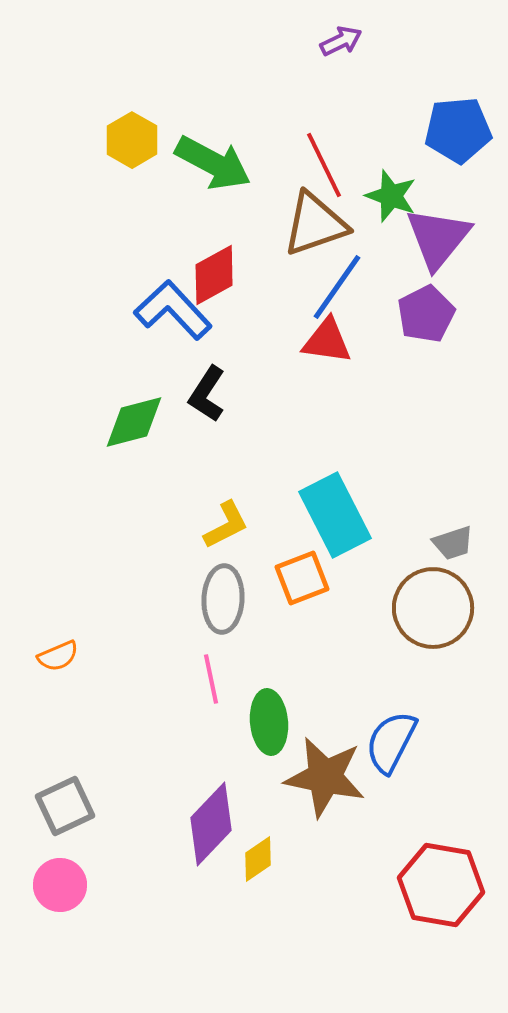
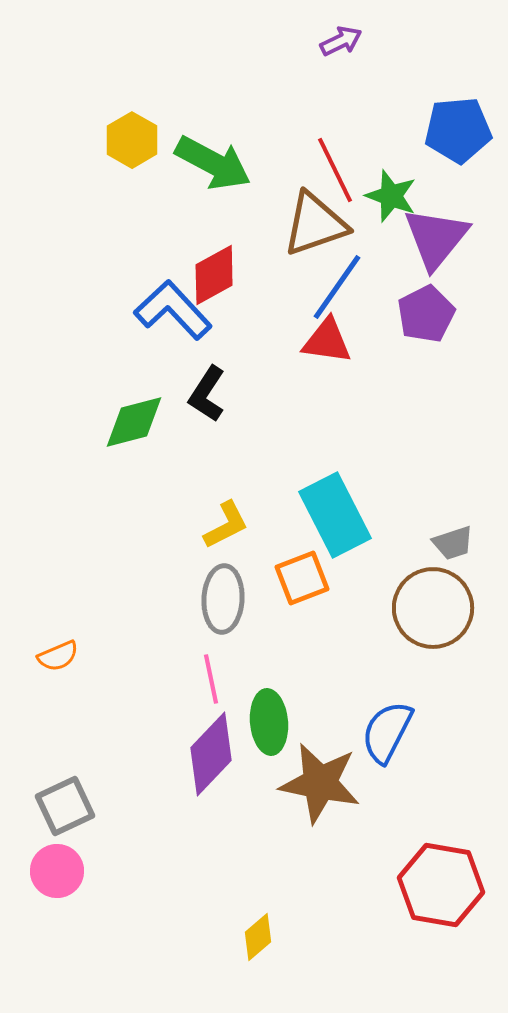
red line: moved 11 px right, 5 px down
purple triangle: moved 2 px left
blue semicircle: moved 4 px left, 10 px up
brown star: moved 5 px left, 6 px down
purple diamond: moved 70 px up
yellow diamond: moved 78 px down; rotated 6 degrees counterclockwise
pink circle: moved 3 px left, 14 px up
